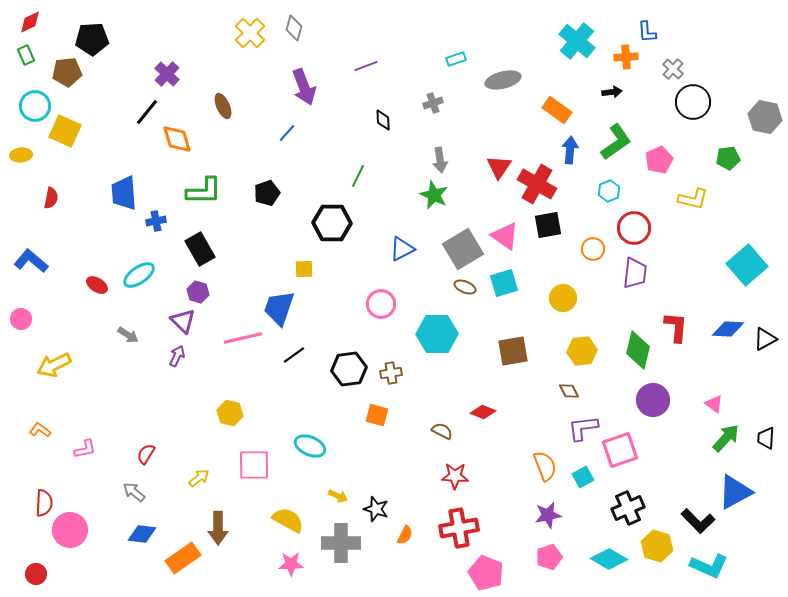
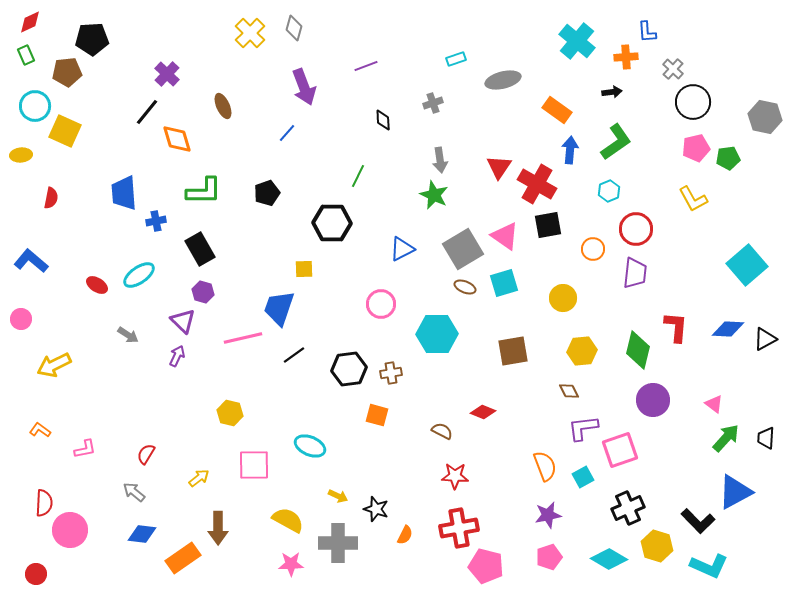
pink pentagon at (659, 160): moved 37 px right, 12 px up; rotated 12 degrees clockwise
yellow L-shape at (693, 199): rotated 48 degrees clockwise
red circle at (634, 228): moved 2 px right, 1 px down
purple hexagon at (198, 292): moved 5 px right
gray cross at (341, 543): moved 3 px left
pink pentagon at (486, 573): moved 7 px up; rotated 8 degrees counterclockwise
